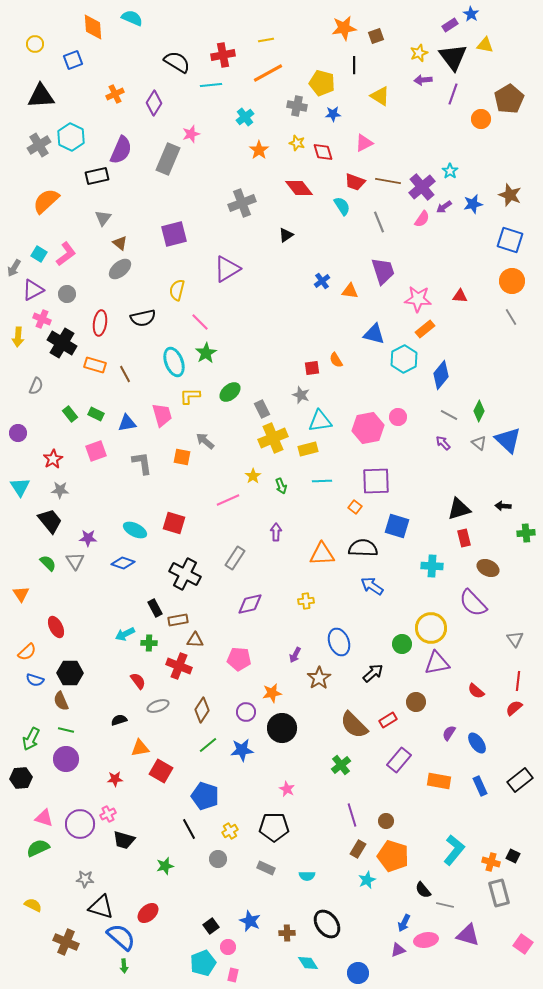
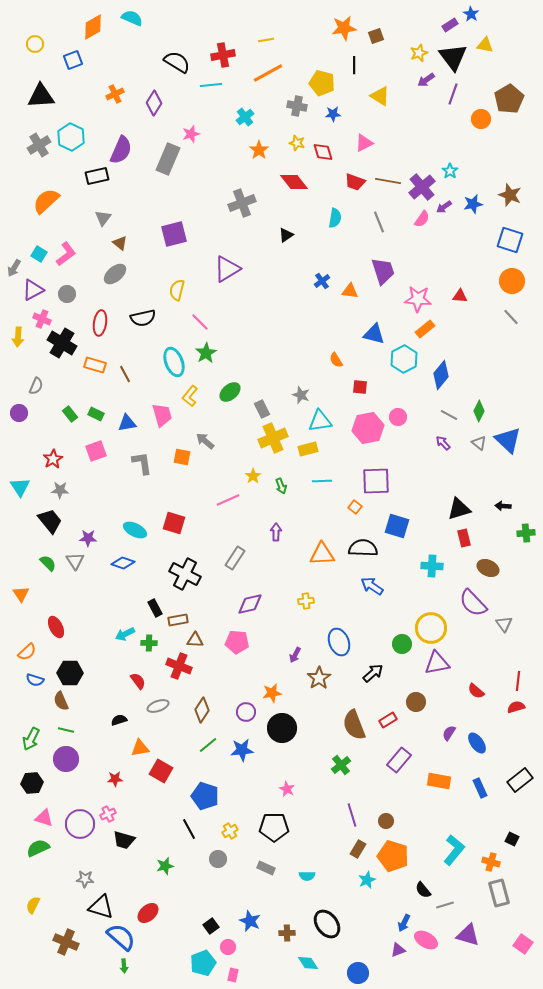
orange diamond at (93, 27): rotated 64 degrees clockwise
purple arrow at (423, 80): moved 3 px right; rotated 30 degrees counterclockwise
red diamond at (299, 188): moved 5 px left, 6 px up
cyan semicircle at (342, 206): moved 7 px left, 12 px down; rotated 42 degrees clockwise
gray ellipse at (120, 269): moved 5 px left, 5 px down
gray line at (511, 317): rotated 12 degrees counterclockwise
red square at (312, 368): moved 48 px right, 19 px down; rotated 14 degrees clockwise
yellow L-shape at (190, 396): rotated 50 degrees counterclockwise
purple circle at (18, 433): moved 1 px right, 20 px up
gray triangle at (515, 639): moved 11 px left, 15 px up
pink pentagon at (239, 659): moved 2 px left, 17 px up
red semicircle at (514, 708): moved 2 px right, 1 px up; rotated 24 degrees clockwise
brown semicircle at (354, 725): rotated 24 degrees clockwise
black hexagon at (21, 778): moved 11 px right, 5 px down
blue rectangle at (480, 786): moved 2 px down
black square at (513, 856): moved 1 px left, 17 px up
yellow semicircle at (33, 905): rotated 90 degrees counterclockwise
gray line at (445, 905): rotated 30 degrees counterclockwise
pink ellipse at (426, 940): rotated 40 degrees clockwise
